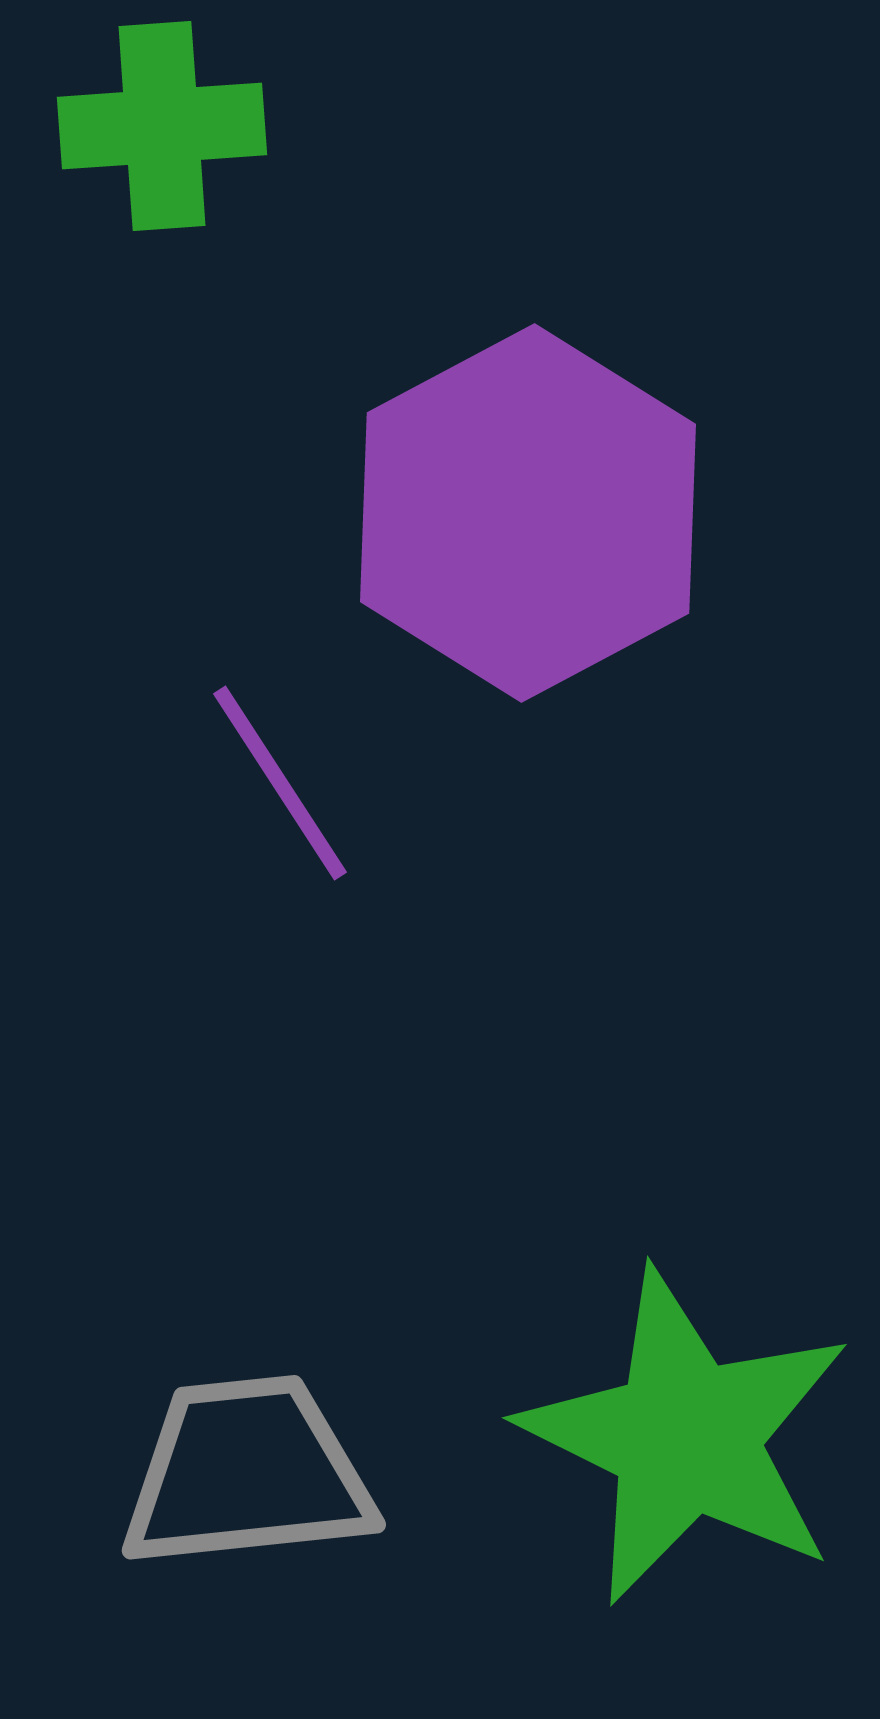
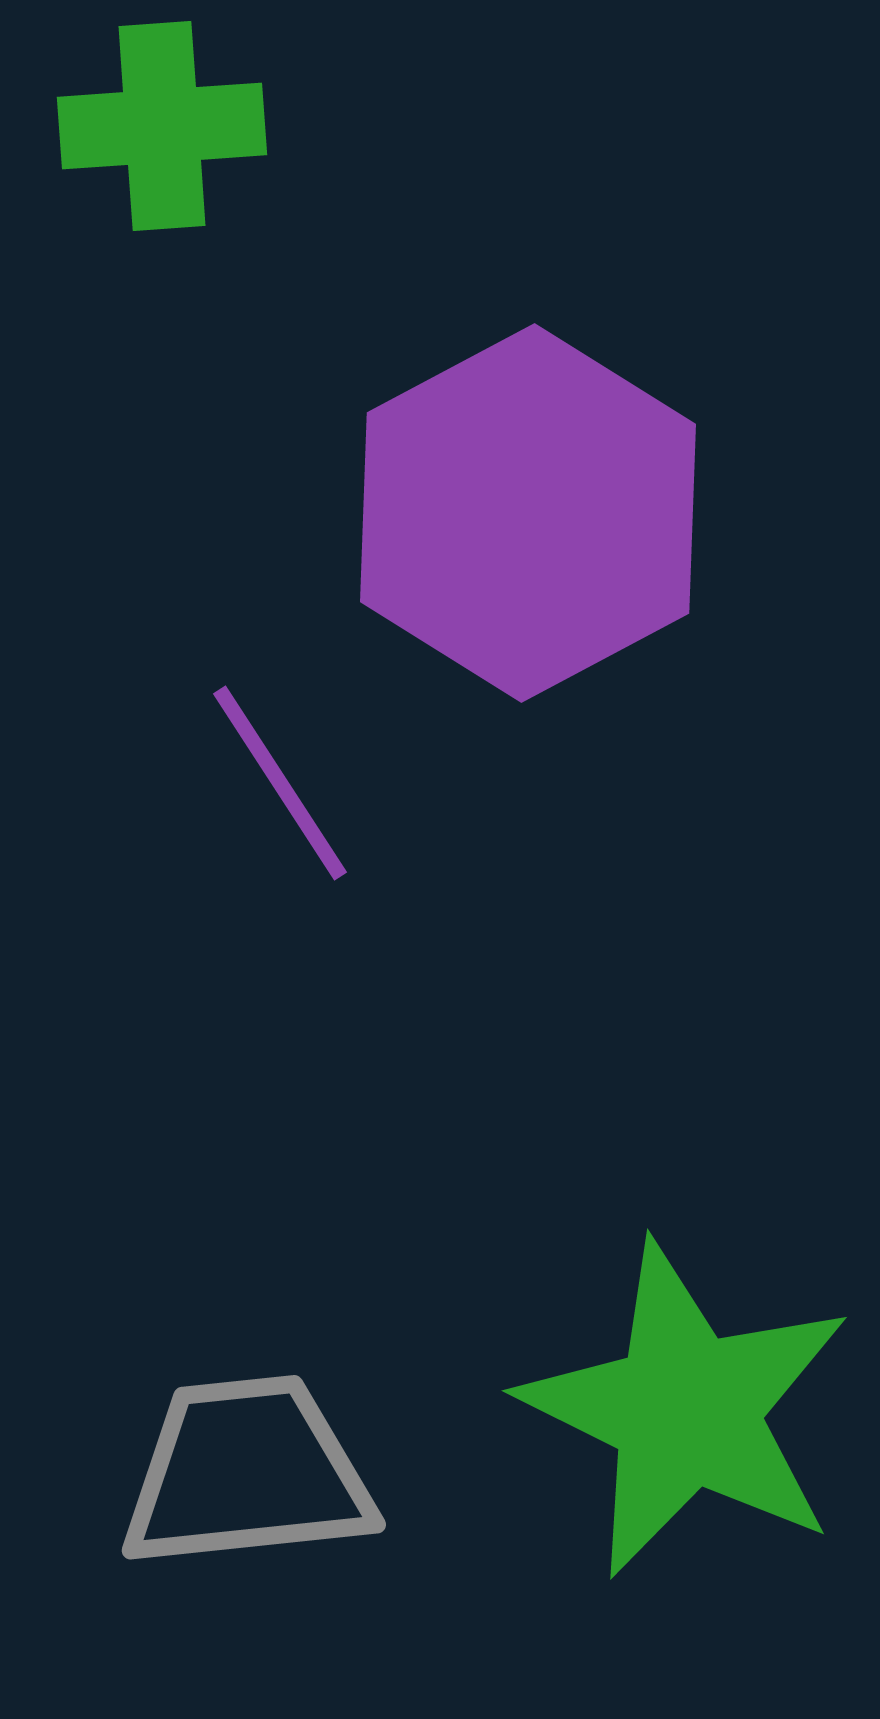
green star: moved 27 px up
